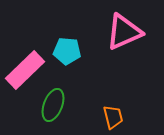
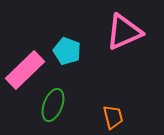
cyan pentagon: rotated 16 degrees clockwise
